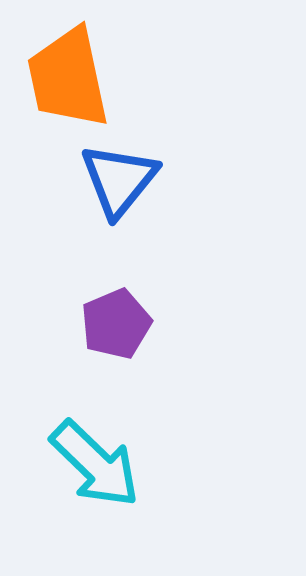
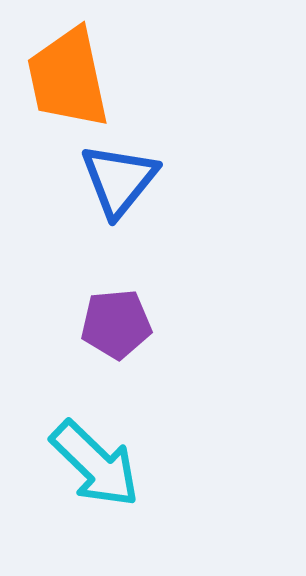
purple pentagon: rotated 18 degrees clockwise
